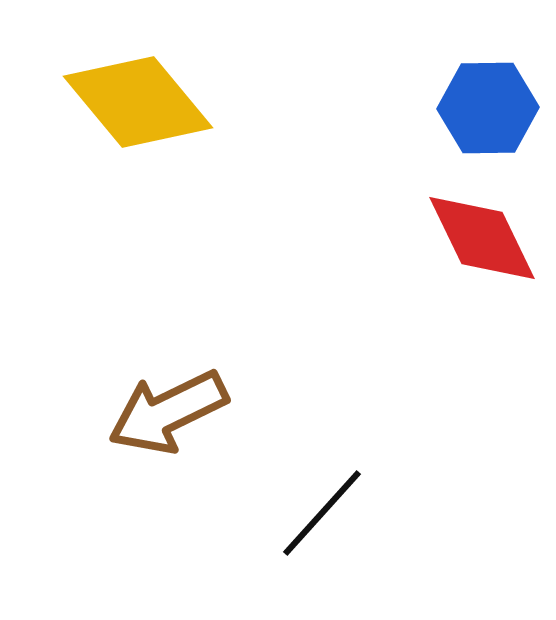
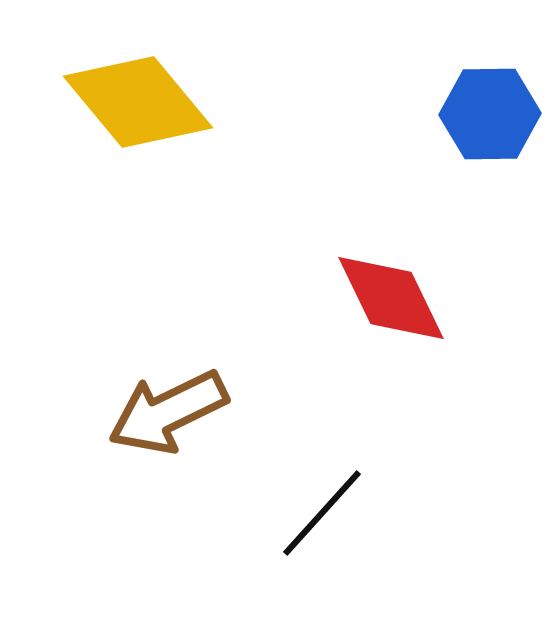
blue hexagon: moved 2 px right, 6 px down
red diamond: moved 91 px left, 60 px down
